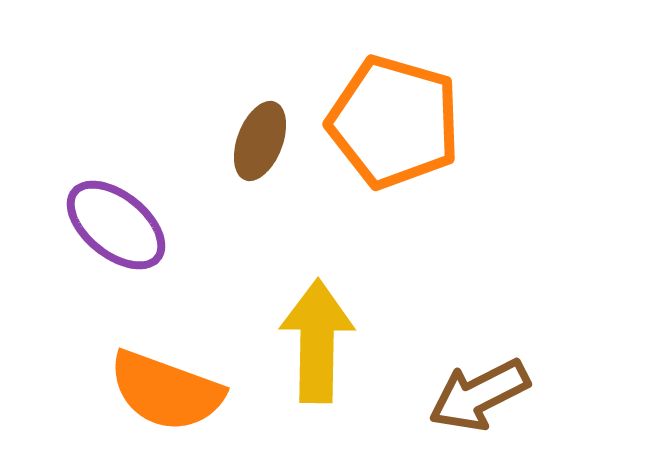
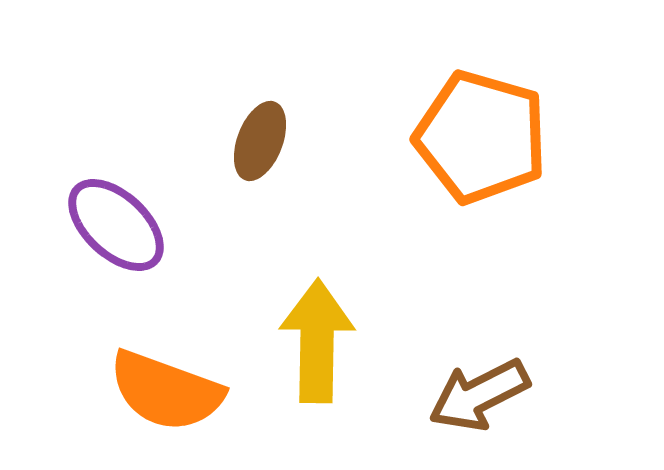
orange pentagon: moved 87 px right, 15 px down
purple ellipse: rotated 4 degrees clockwise
